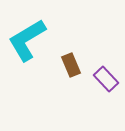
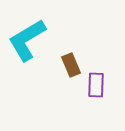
purple rectangle: moved 10 px left, 6 px down; rotated 45 degrees clockwise
